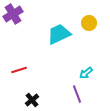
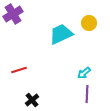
cyan trapezoid: moved 2 px right
cyan arrow: moved 2 px left
purple line: moved 10 px right; rotated 24 degrees clockwise
